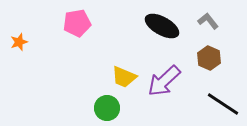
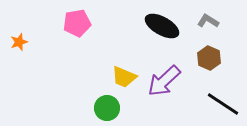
gray L-shape: rotated 20 degrees counterclockwise
